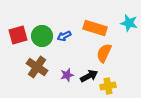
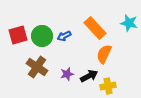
orange rectangle: rotated 30 degrees clockwise
orange semicircle: moved 1 px down
purple star: moved 1 px up
